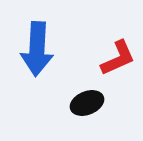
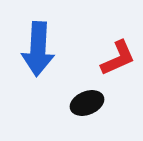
blue arrow: moved 1 px right
